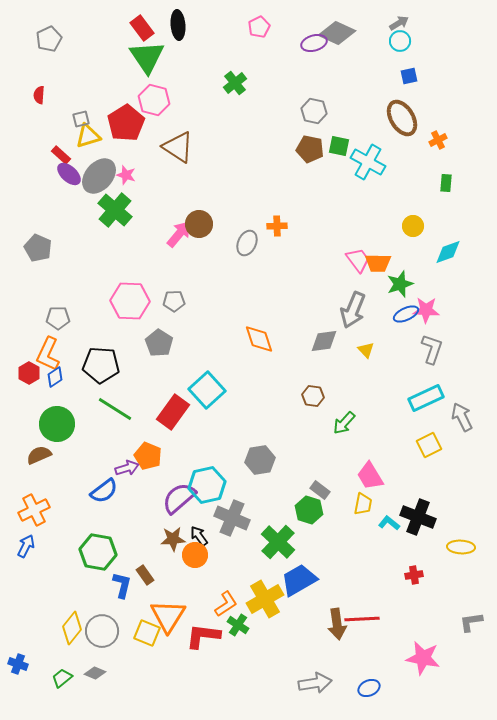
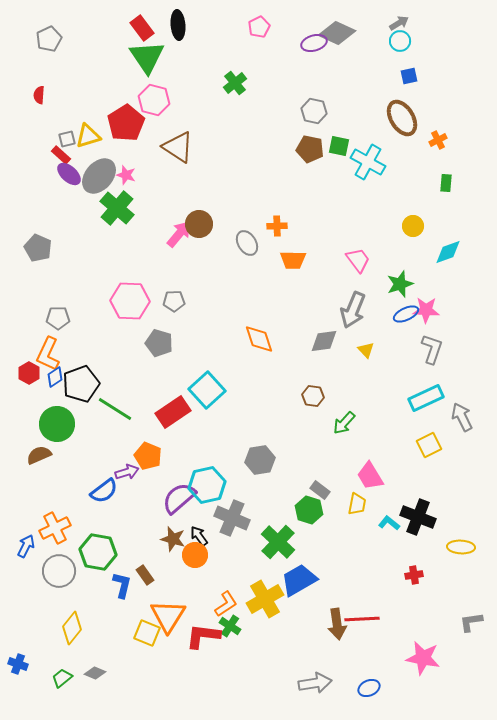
gray square at (81, 119): moved 14 px left, 20 px down
green cross at (115, 210): moved 2 px right, 2 px up
gray ellipse at (247, 243): rotated 55 degrees counterclockwise
orange trapezoid at (378, 263): moved 85 px left, 3 px up
gray pentagon at (159, 343): rotated 16 degrees counterclockwise
black pentagon at (101, 365): moved 20 px left, 19 px down; rotated 24 degrees counterclockwise
red rectangle at (173, 412): rotated 20 degrees clockwise
purple arrow at (127, 468): moved 4 px down
yellow trapezoid at (363, 504): moved 6 px left
orange cross at (34, 510): moved 21 px right, 18 px down
brown star at (173, 539): rotated 20 degrees clockwise
green cross at (238, 625): moved 8 px left, 1 px down
gray circle at (102, 631): moved 43 px left, 60 px up
